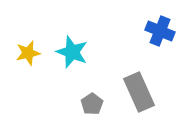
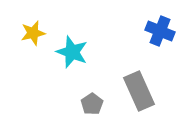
yellow star: moved 5 px right, 20 px up
gray rectangle: moved 1 px up
